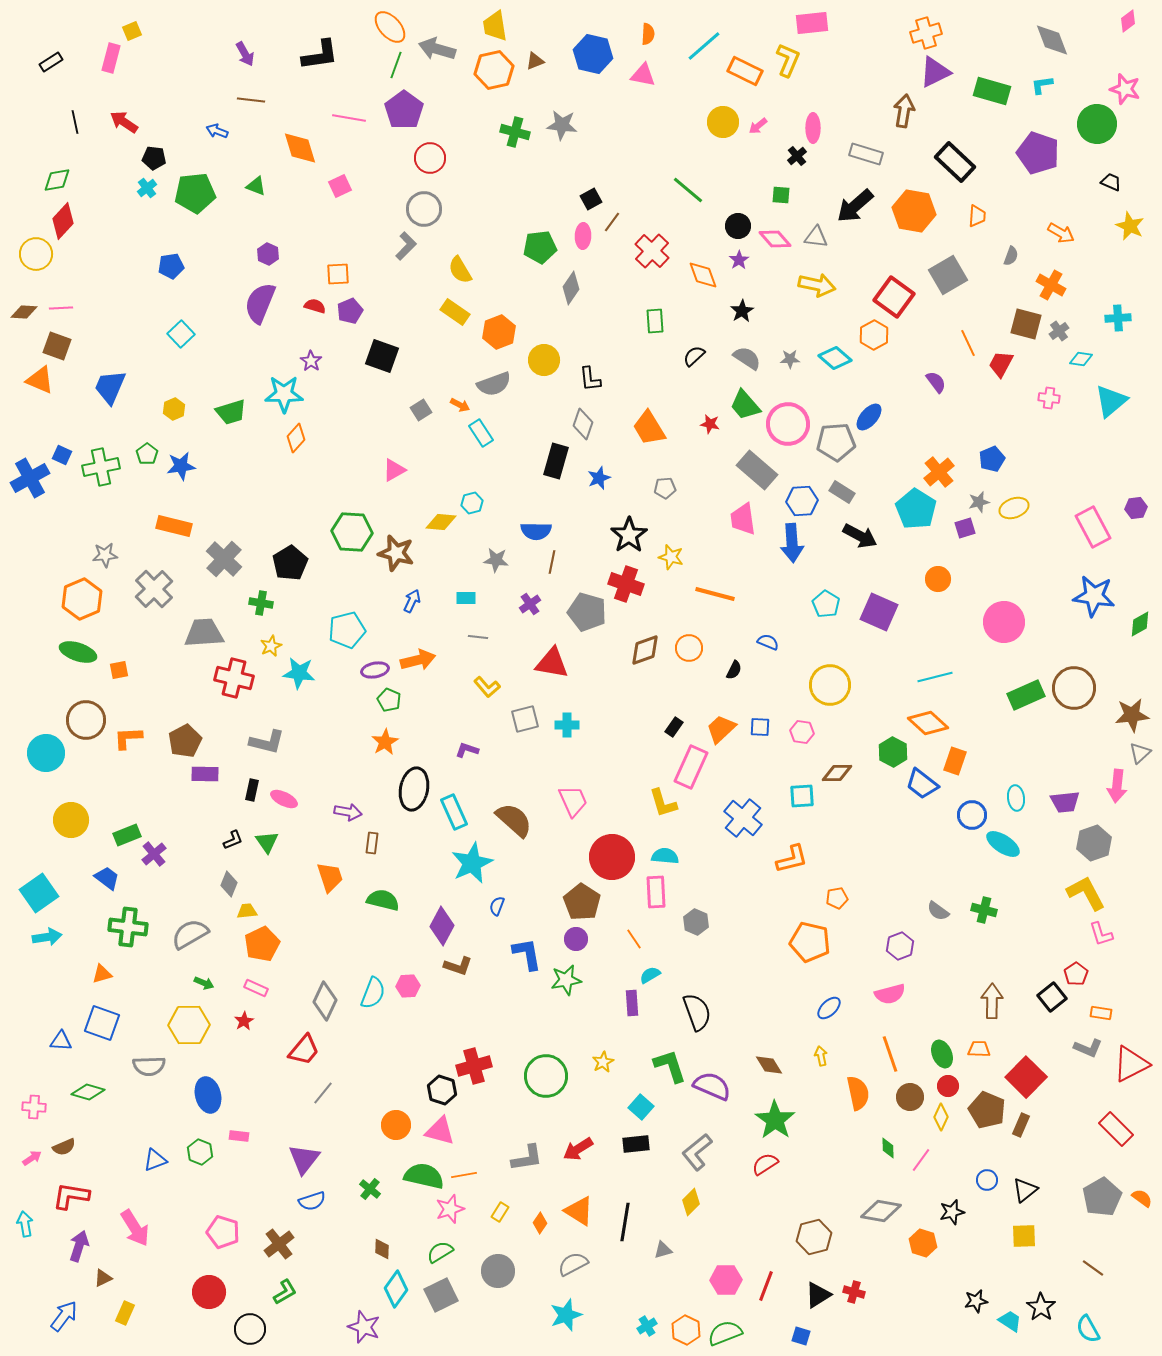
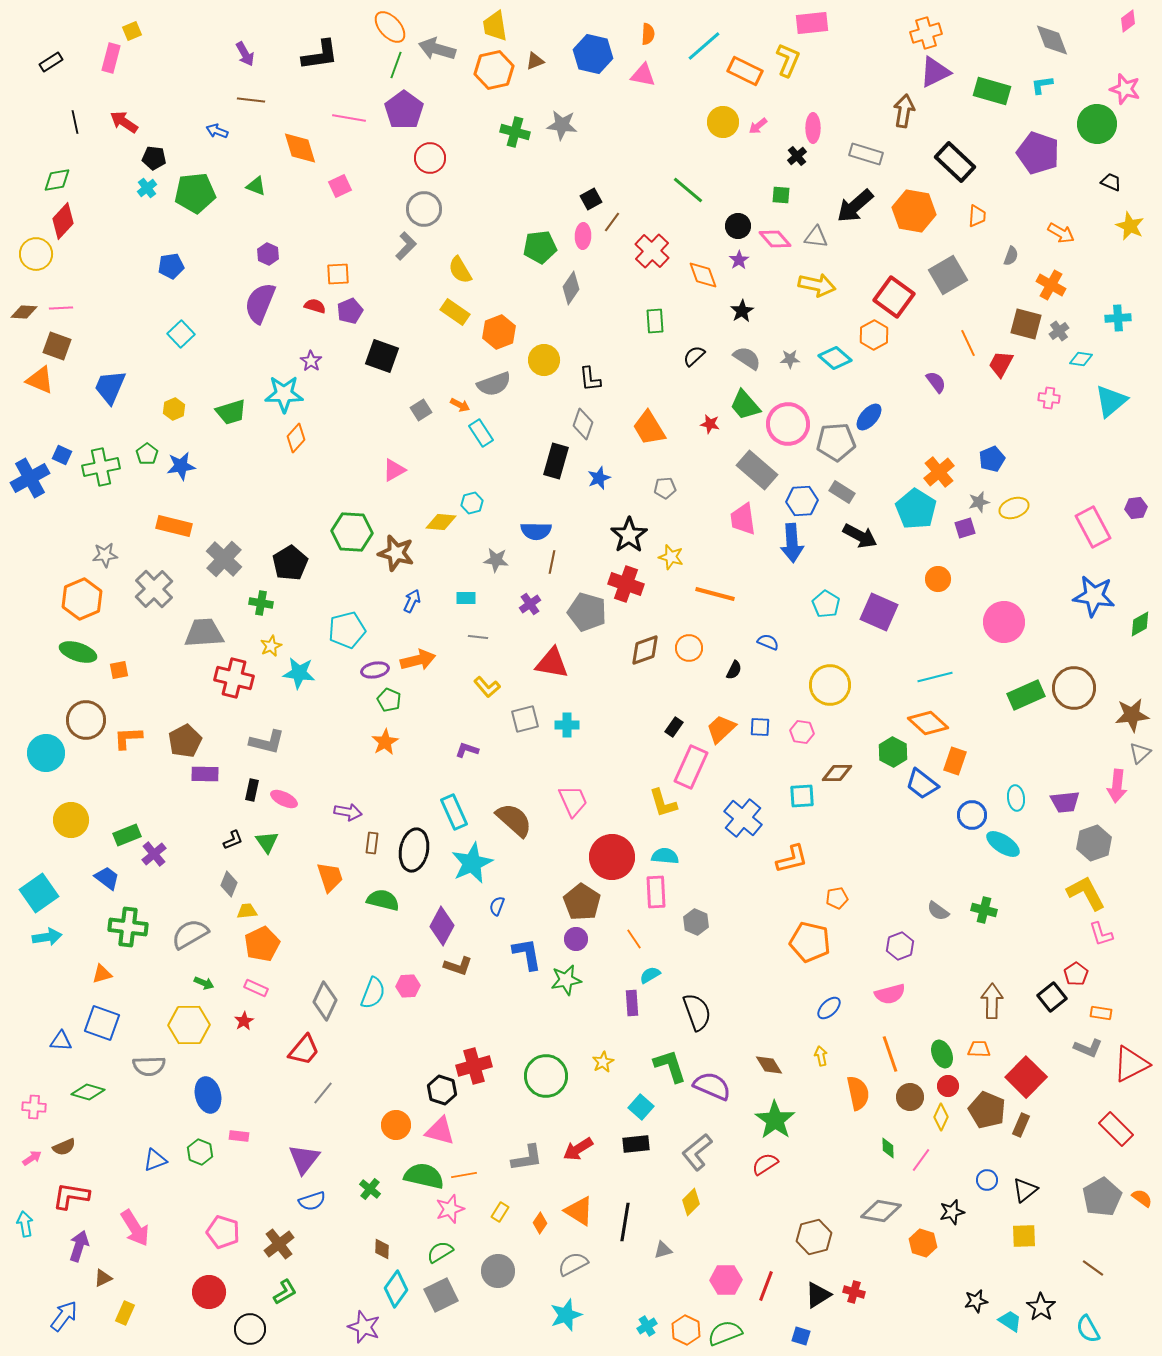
black ellipse at (414, 789): moved 61 px down
